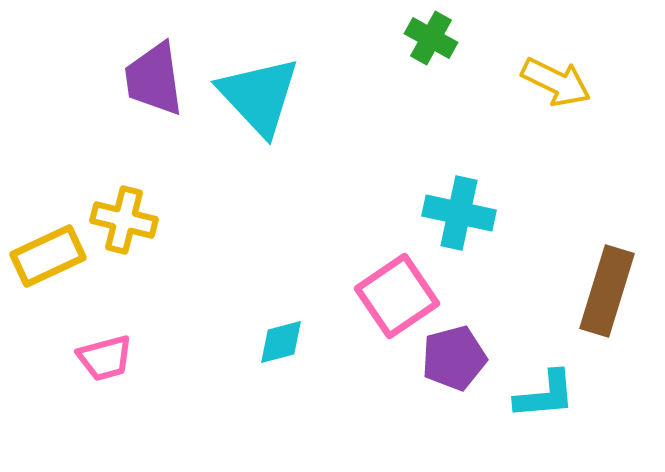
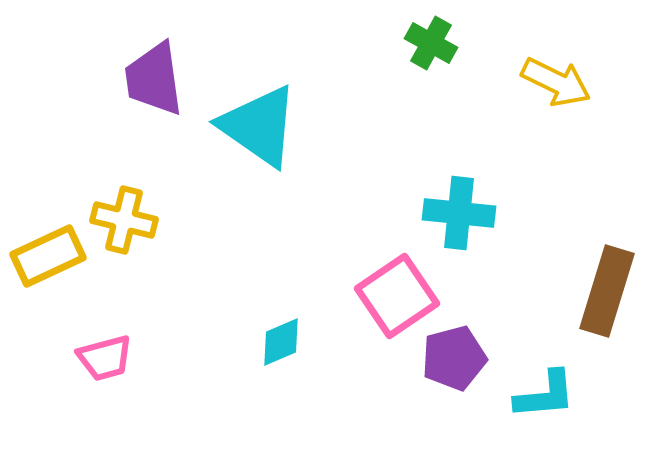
green cross: moved 5 px down
cyan triangle: moved 30 px down; rotated 12 degrees counterclockwise
cyan cross: rotated 6 degrees counterclockwise
cyan diamond: rotated 8 degrees counterclockwise
